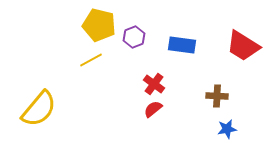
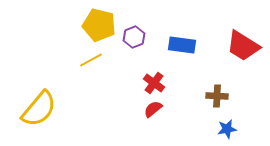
red cross: moved 1 px up
